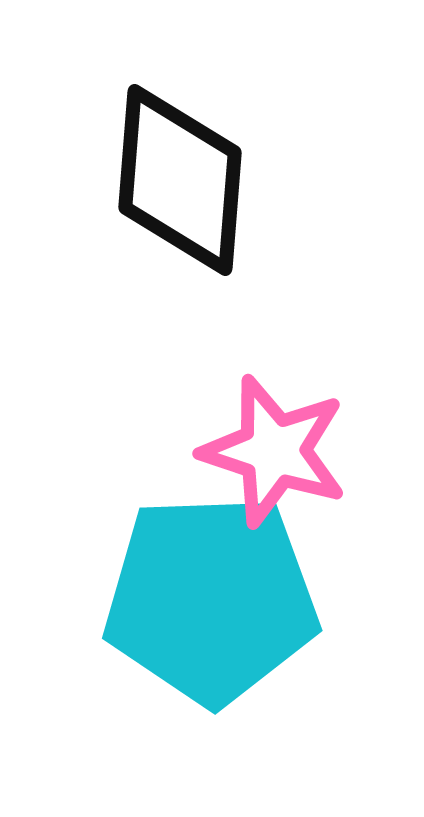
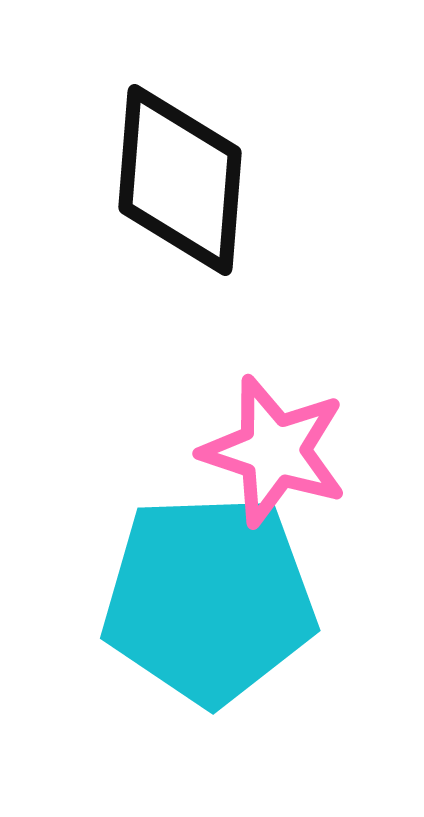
cyan pentagon: moved 2 px left
